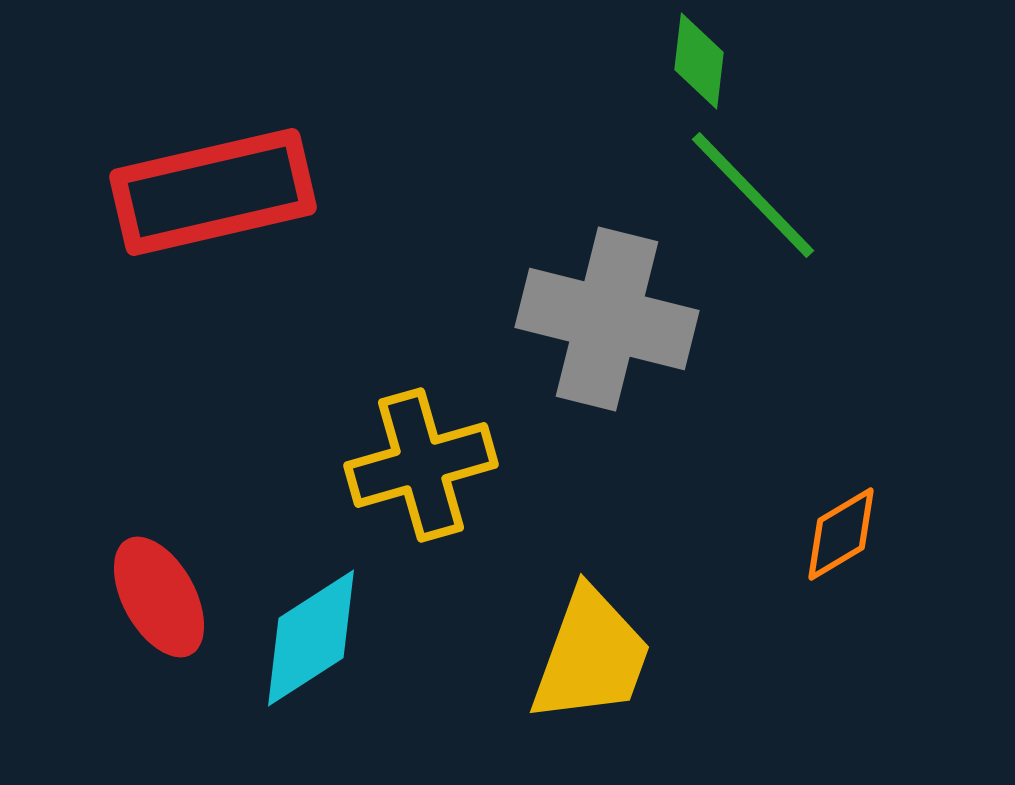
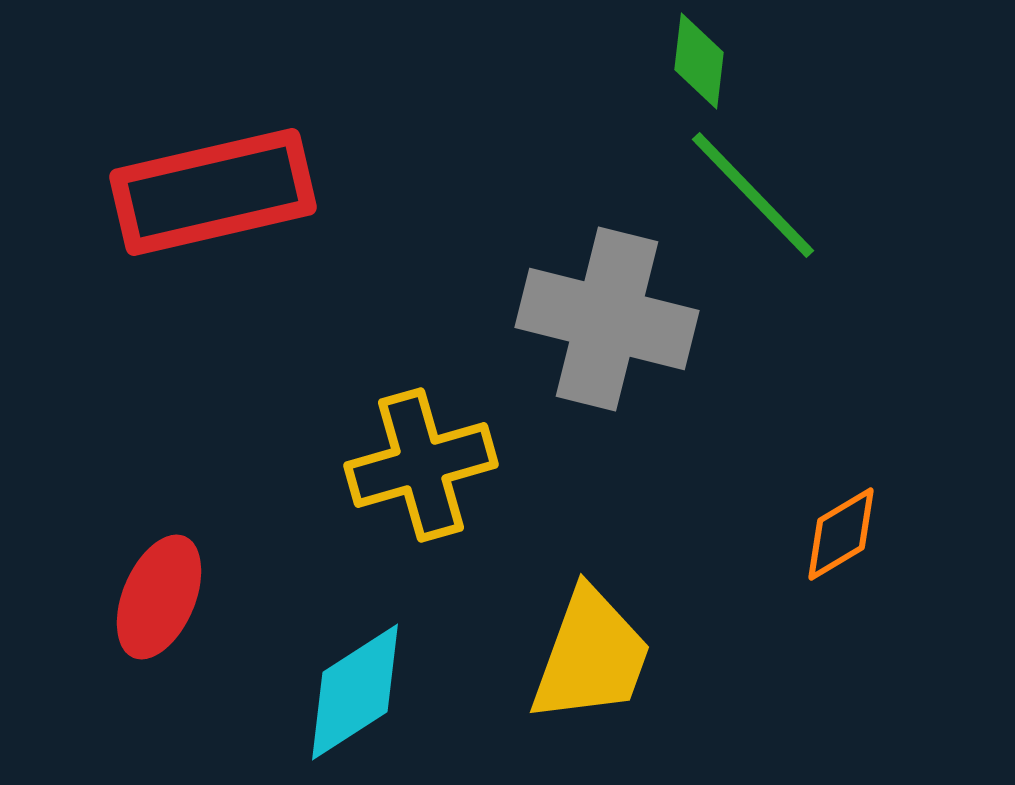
red ellipse: rotated 52 degrees clockwise
cyan diamond: moved 44 px right, 54 px down
